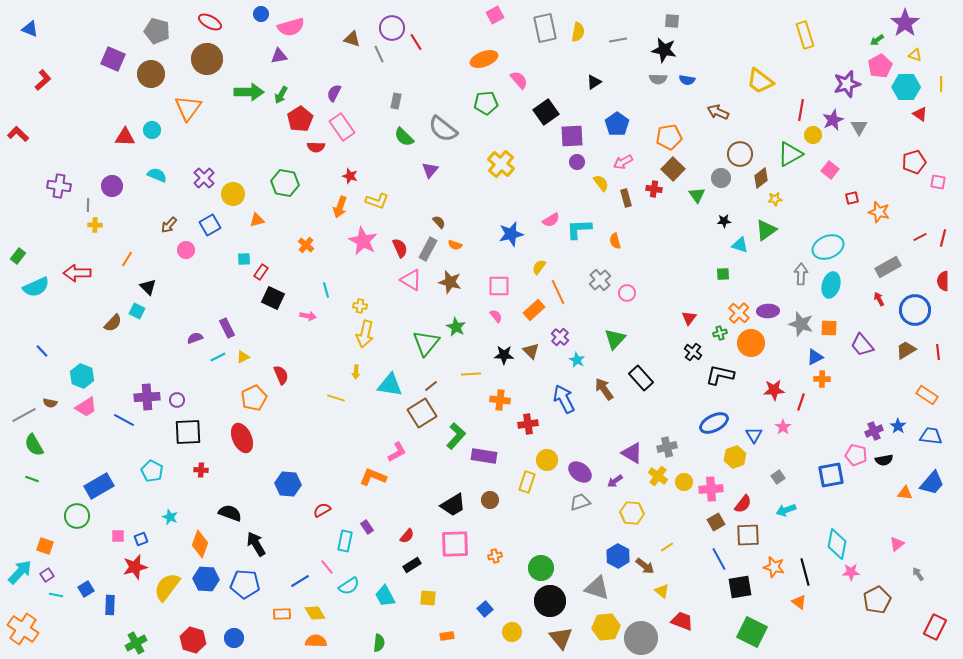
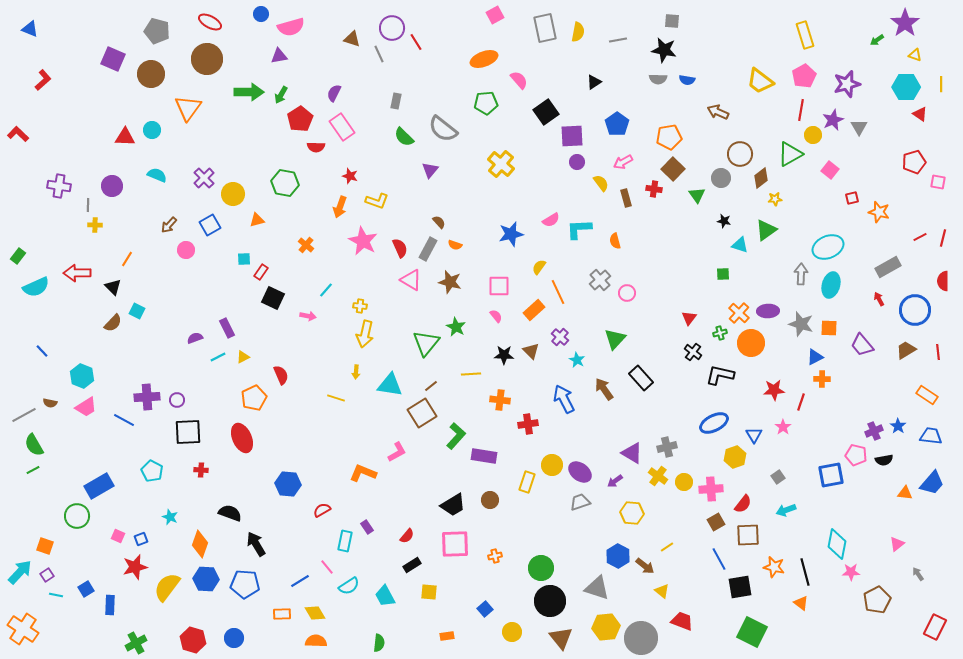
pink pentagon at (880, 66): moved 76 px left, 10 px down
black star at (724, 221): rotated 16 degrees clockwise
black triangle at (148, 287): moved 35 px left
cyan line at (326, 290): rotated 56 degrees clockwise
yellow circle at (547, 460): moved 5 px right, 5 px down
orange L-shape at (373, 477): moved 10 px left, 4 px up
green line at (32, 479): moved 1 px right, 9 px up; rotated 48 degrees counterclockwise
pink square at (118, 536): rotated 24 degrees clockwise
yellow square at (428, 598): moved 1 px right, 6 px up
orange triangle at (799, 602): moved 2 px right, 1 px down
